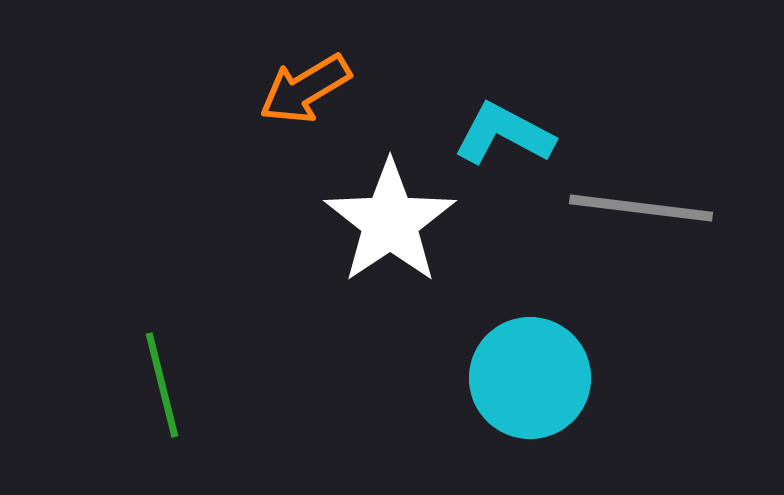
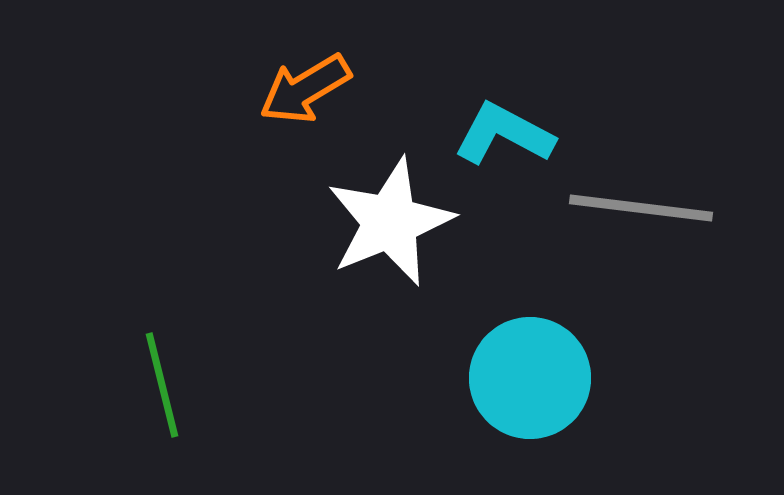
white star: rotated 12 degrees clockwise
